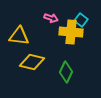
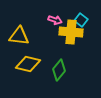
pink arrow: moved 4 px right, 2 px down
yellow diamond: moved 4 px left, 2 px down
green diamond: moved 7 px left, 2 px up; rotated 15 degrees clockwise
